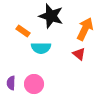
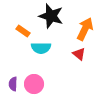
purple semicircle: moved 2 px right, 1 px down
